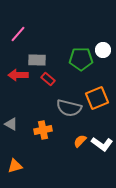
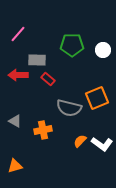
green pentagon: moved 9 px left, 14 px up
gray triangle: moved 4 px right, 3 px up
